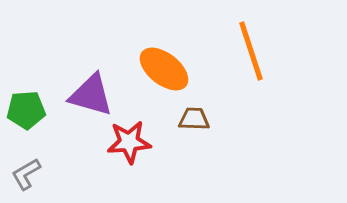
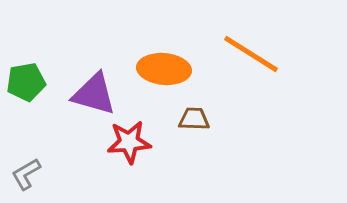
orange line: moved 3 px down; rotated 40 degrees counterclockwise
orange ellipse: rotated 33 degrees counterclockwise
purple triangle: moved 3 px right, 1 px up
green pentagon: moved 28 px up; rotated 6 degrees counterclockwise
